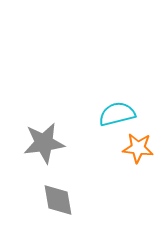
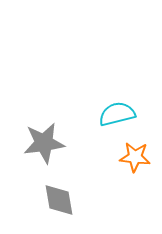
orange star: moved 3 px left, 9 px down
gray diamond: moved 1 px right
